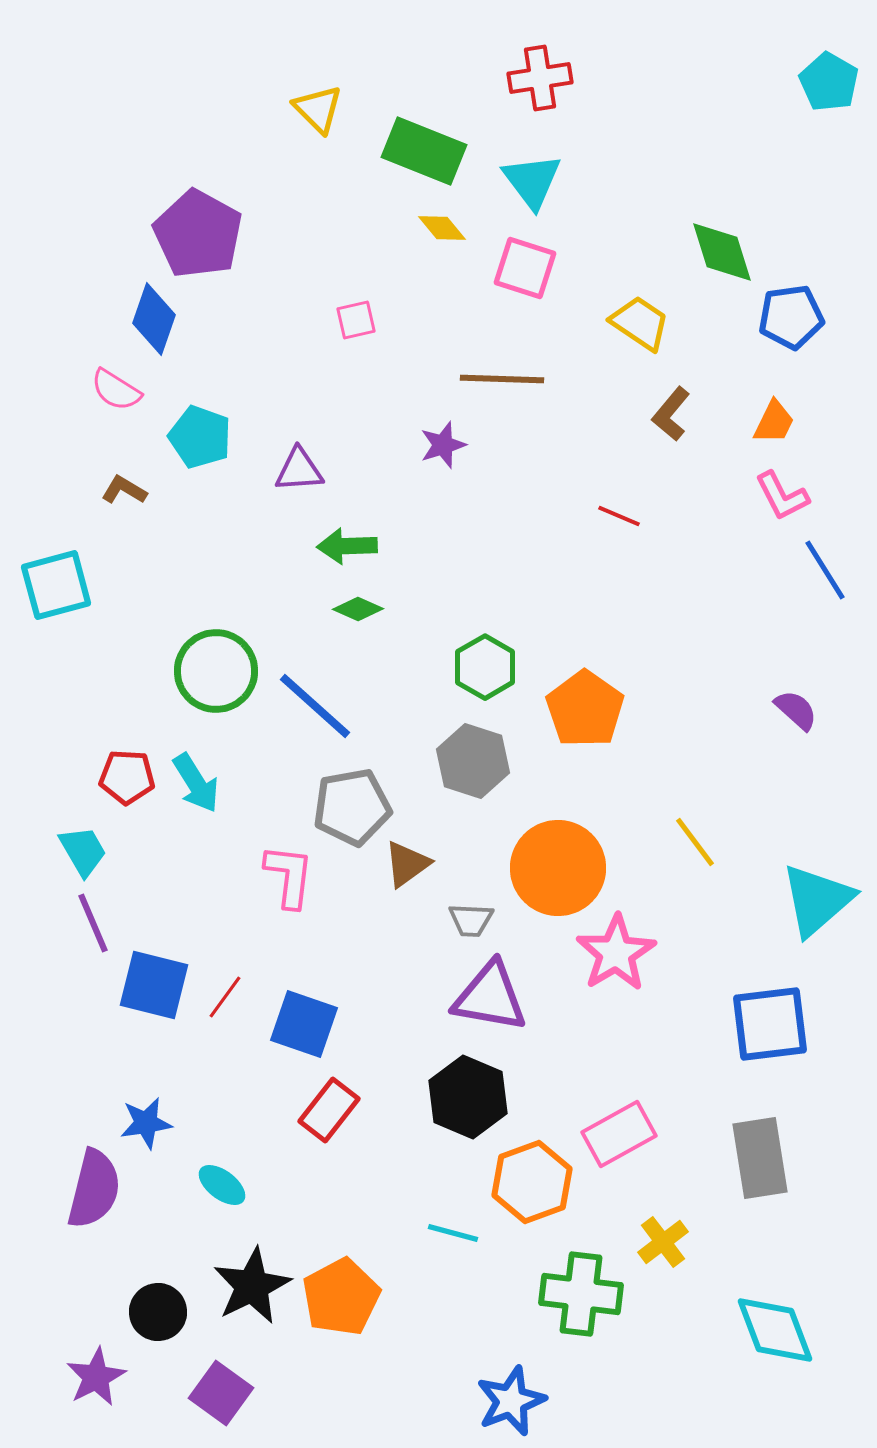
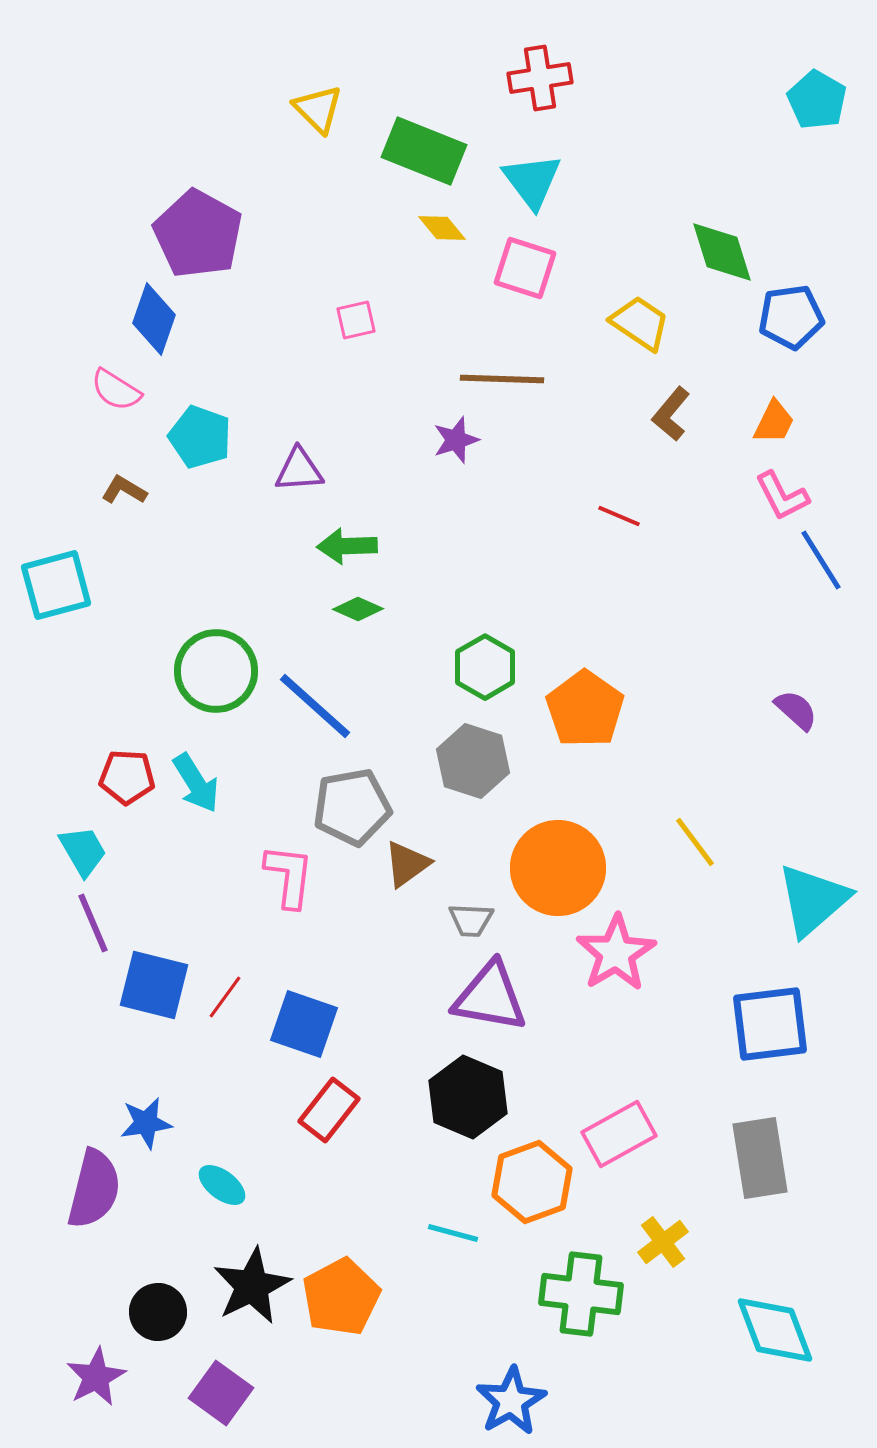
cyan pentagon at (829, 82): moved 12 px left, 18 px down
purple star at (443, 445): moved 13 px right, 5 px up
blue line at (825, 570): moved 4 px left, 10 px up
cyan triangle at (817, 900): moved 4 px left
blue star at (511, 1401): rotated 8 degrees counterclockwise
